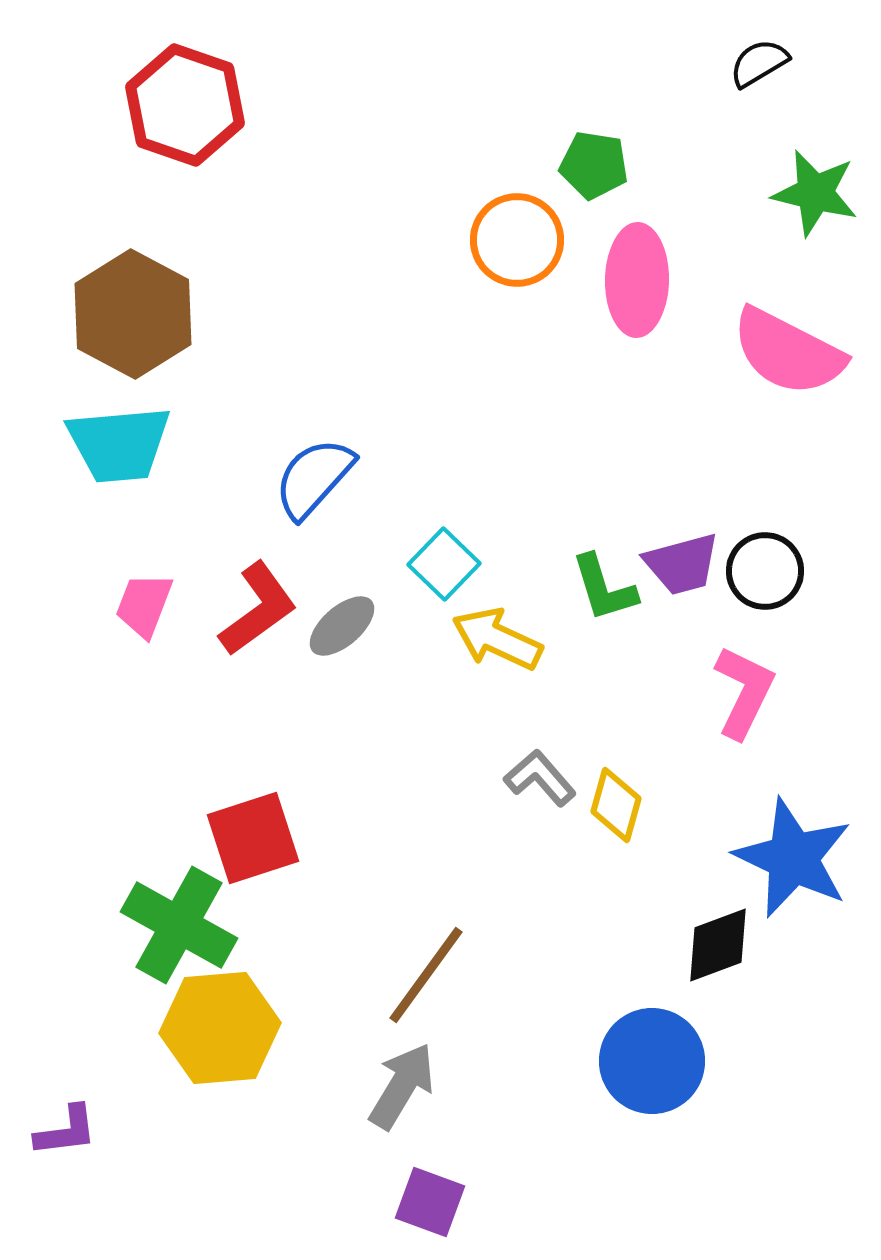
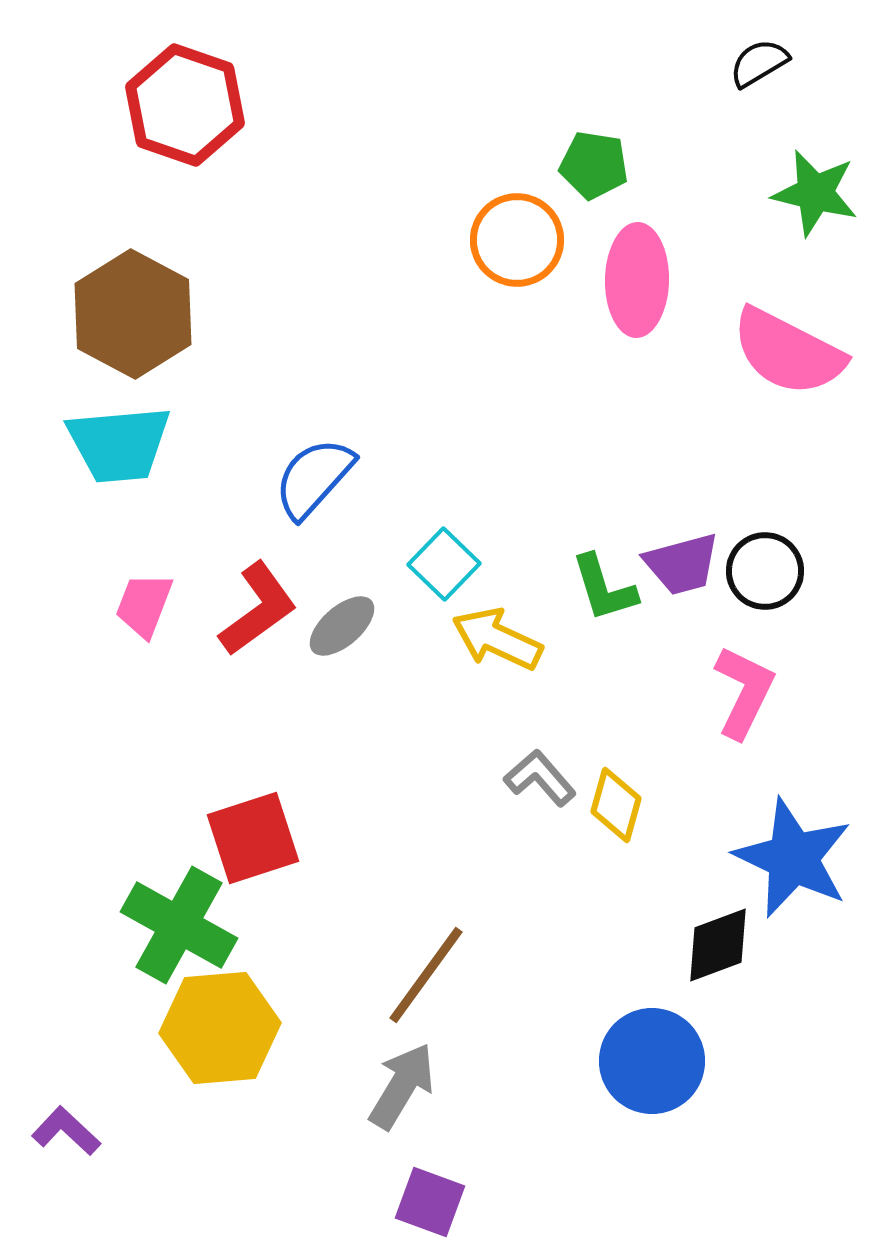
purple L-shape: rotated 130 degrees counterclockwise
